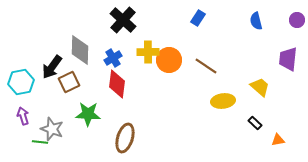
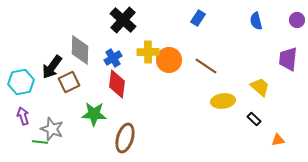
green star: moved 6 px right
black rectangle: moved 1 px left, 4 px up
